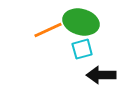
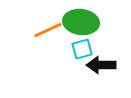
green ellipse: rotated 8 degrees counterclockwise
black arrow: moved 10 px up
